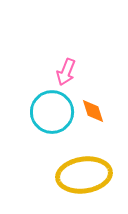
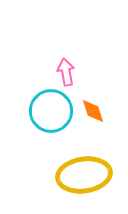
pink arrow: rotated 148 degrees clockwise
cyan circle: moved 1 px left, 1 px up
